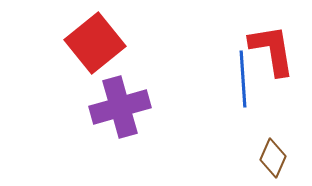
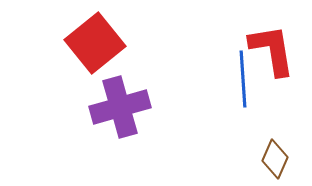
brown diamond: moved 2 px right, 1 px down
